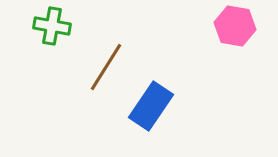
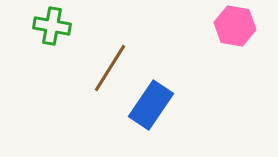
brown line: moved 4 px right, 1 px down
blue rectangle: moved 1 px up
